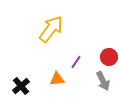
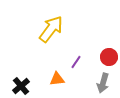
gray arrow: moved 2 px down; rotated 42 degrees clockwise
